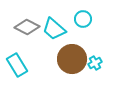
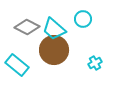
brown circle: moved 18 px left, 9 px up
cyan rectangle: rotated 20 degrees counterclockwise
